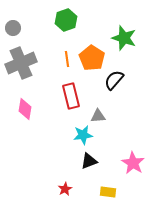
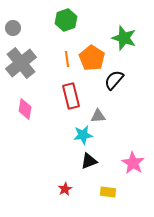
gray cross: rotated 16 degrees counterclockwise
